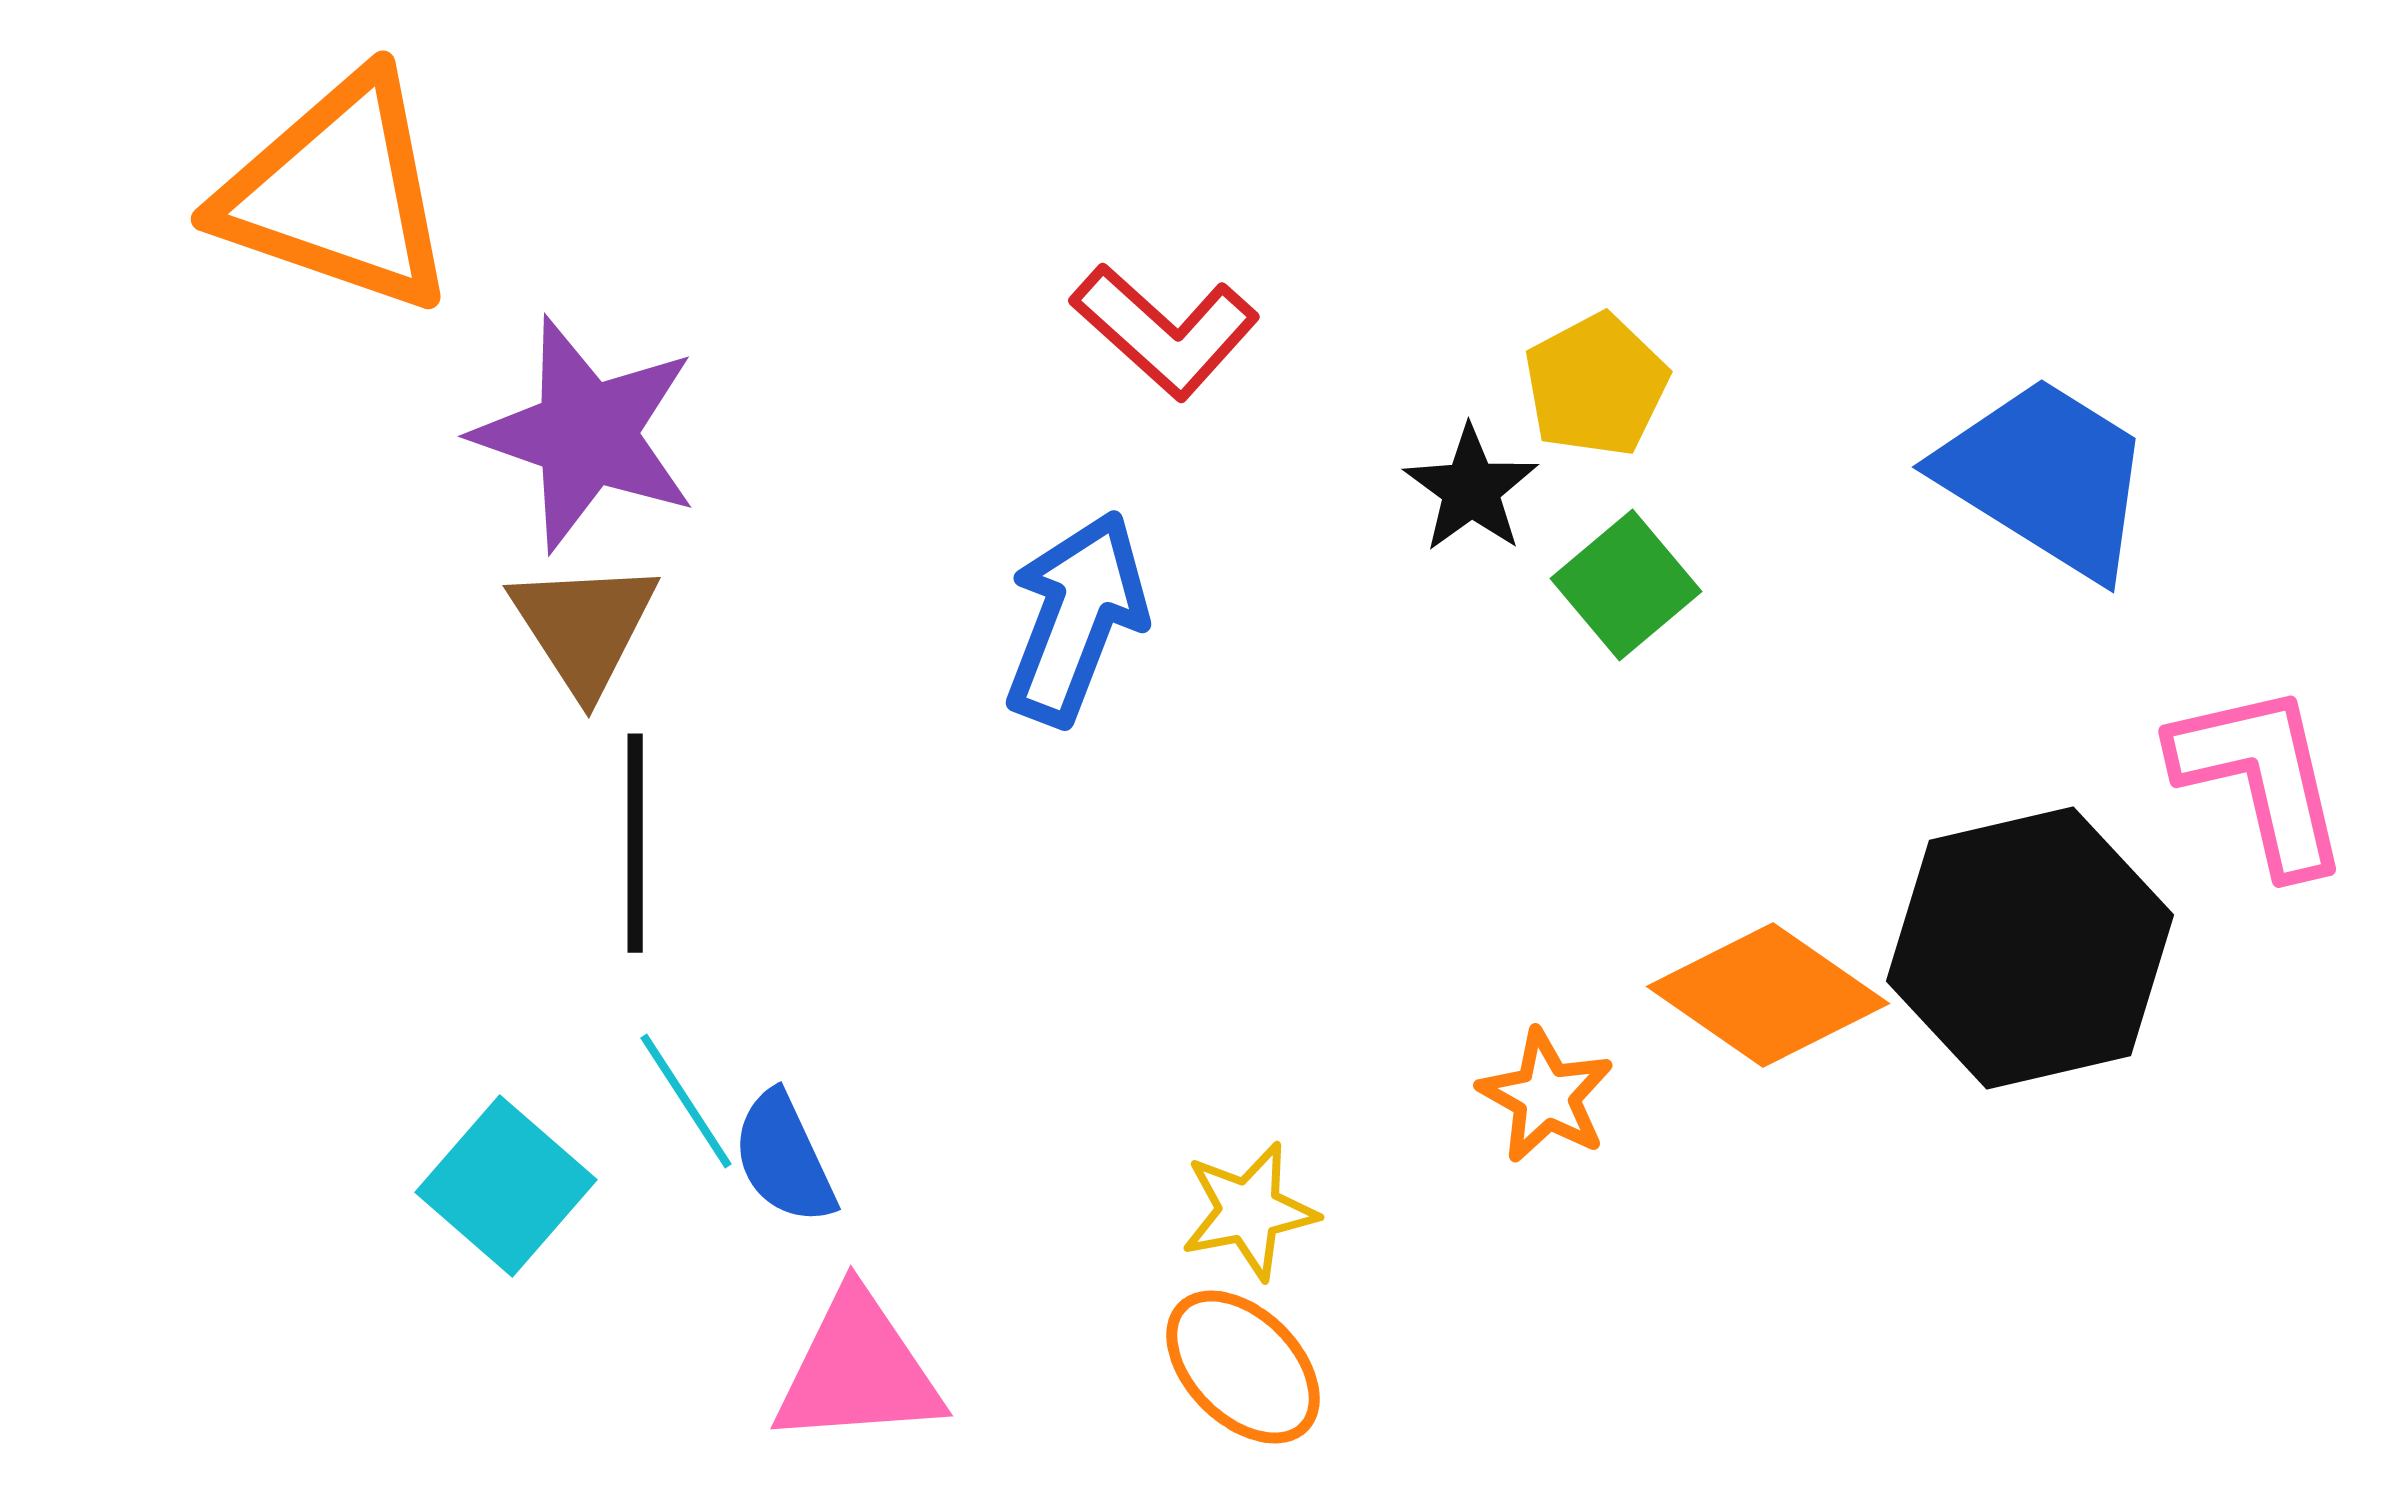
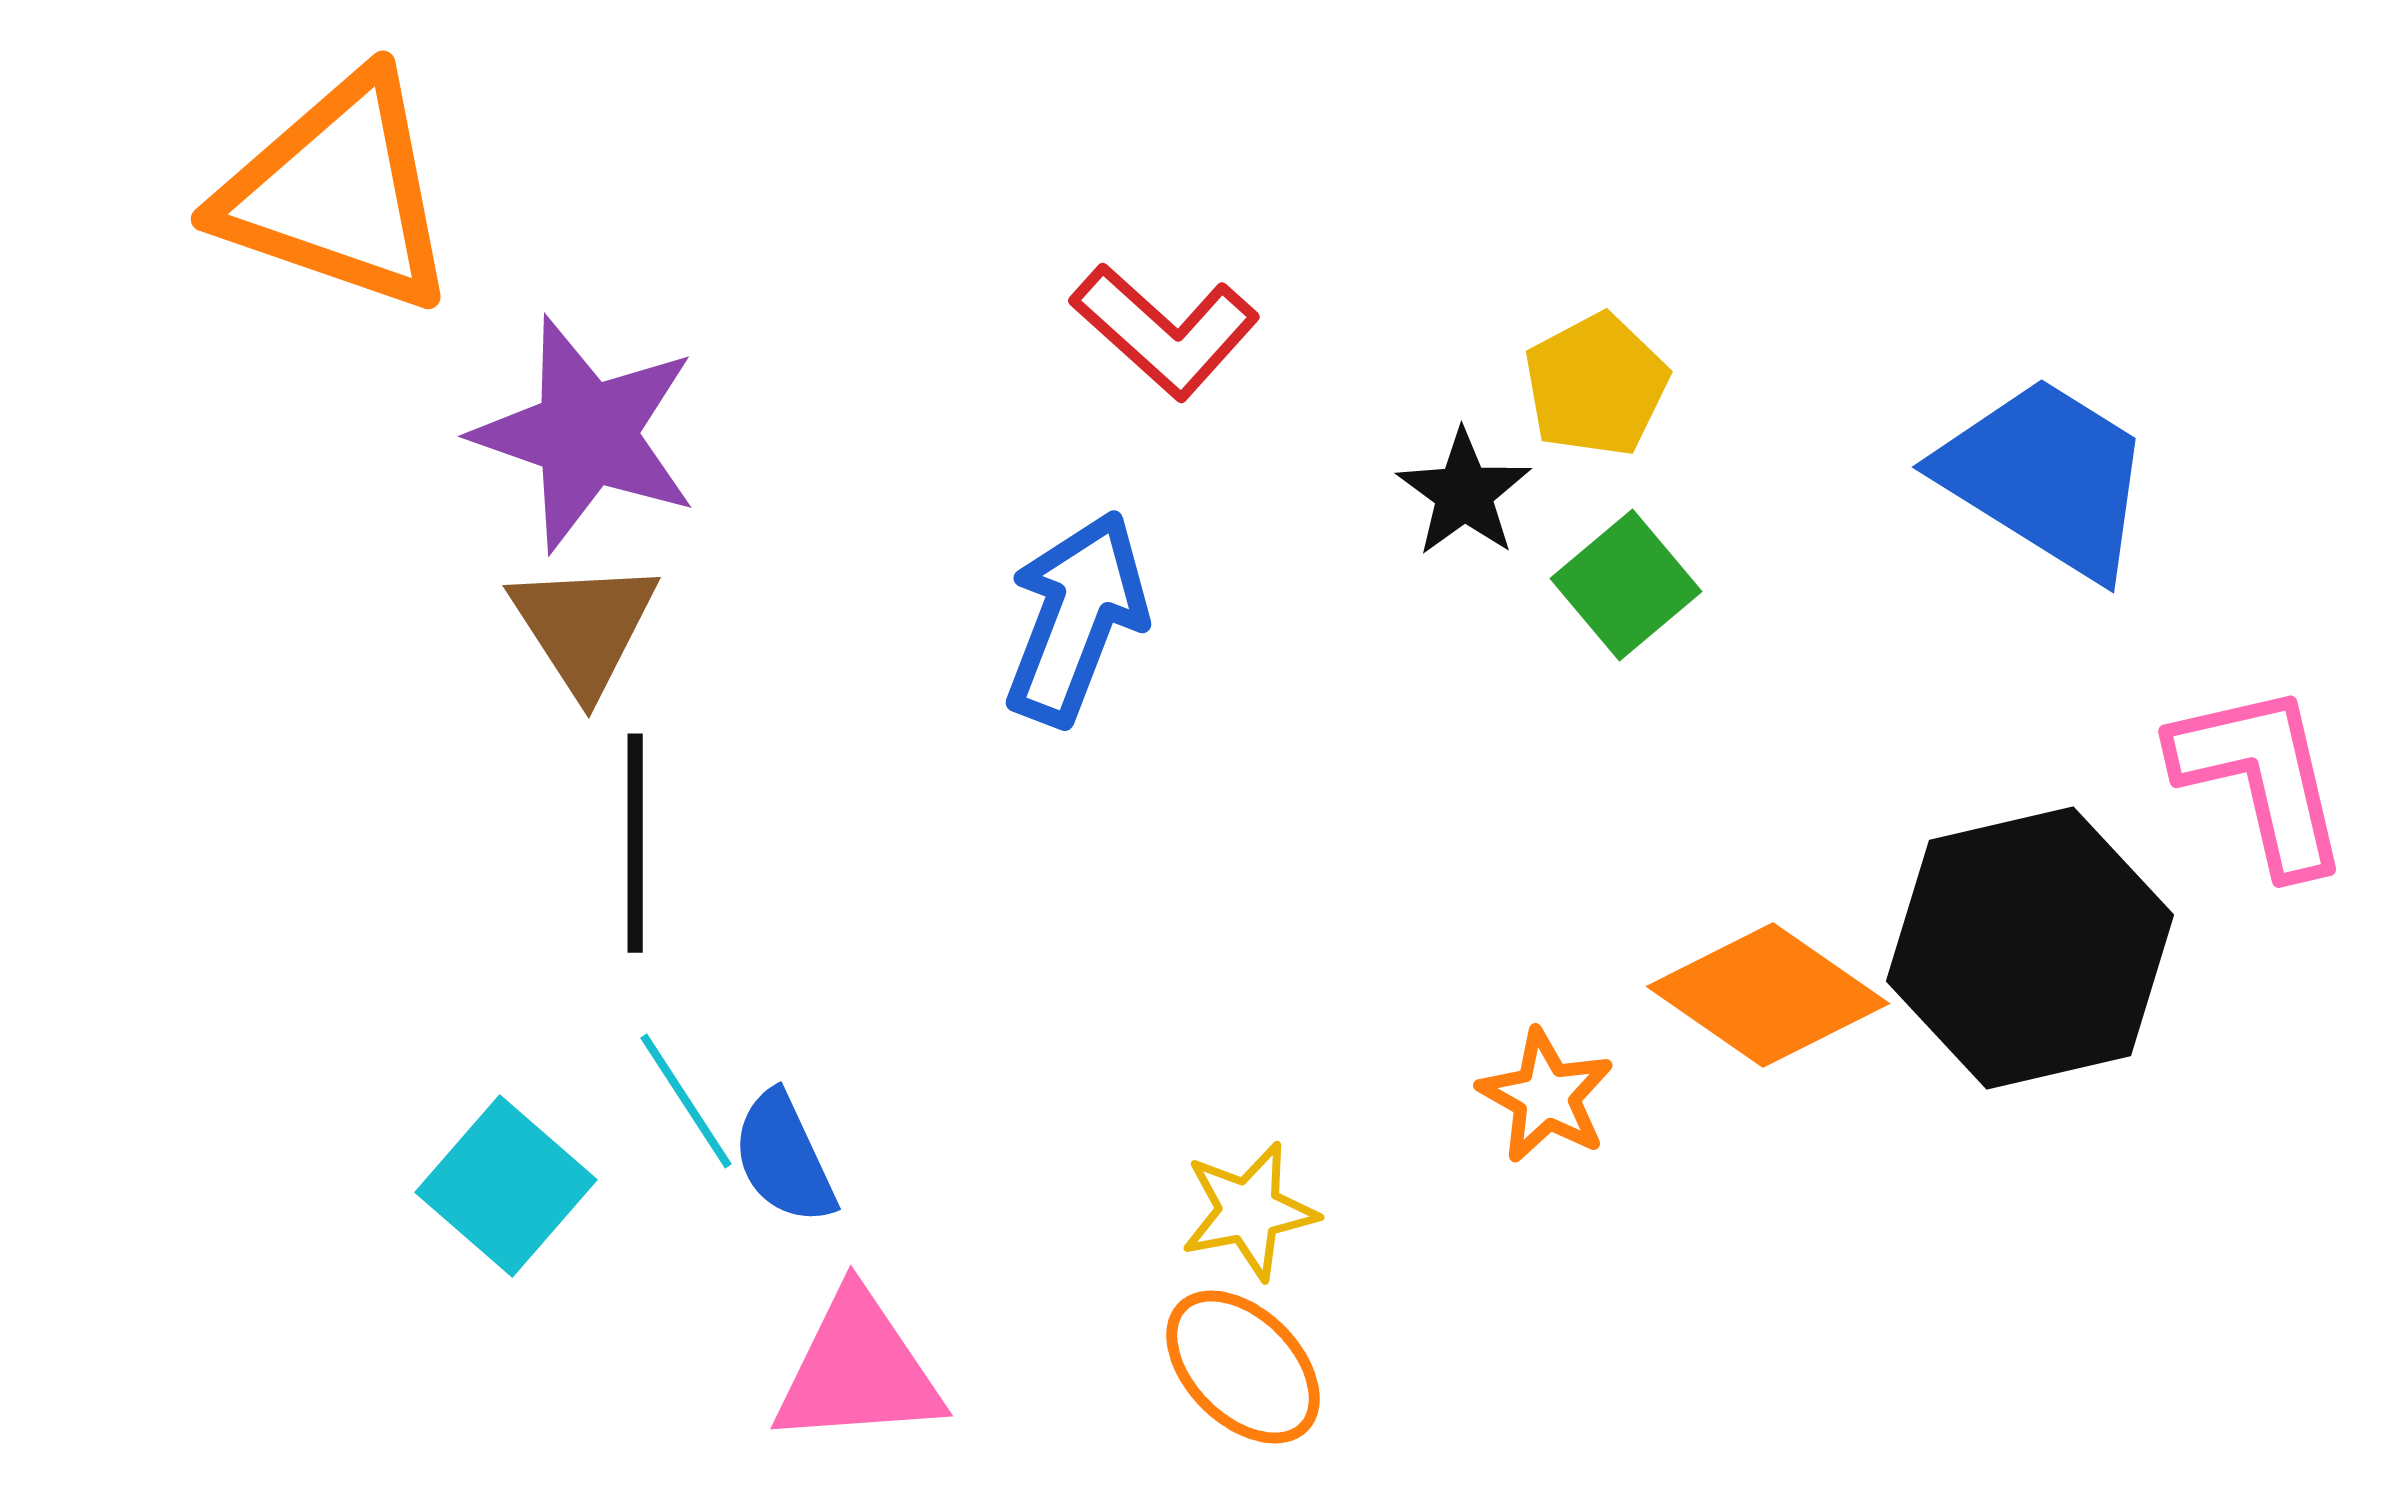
black star: moved 7 px left, 4 px down
